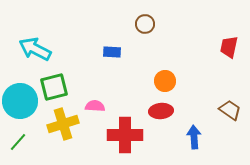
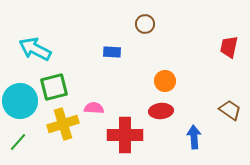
pink semicircle: moved 1 px left, 2 px down
